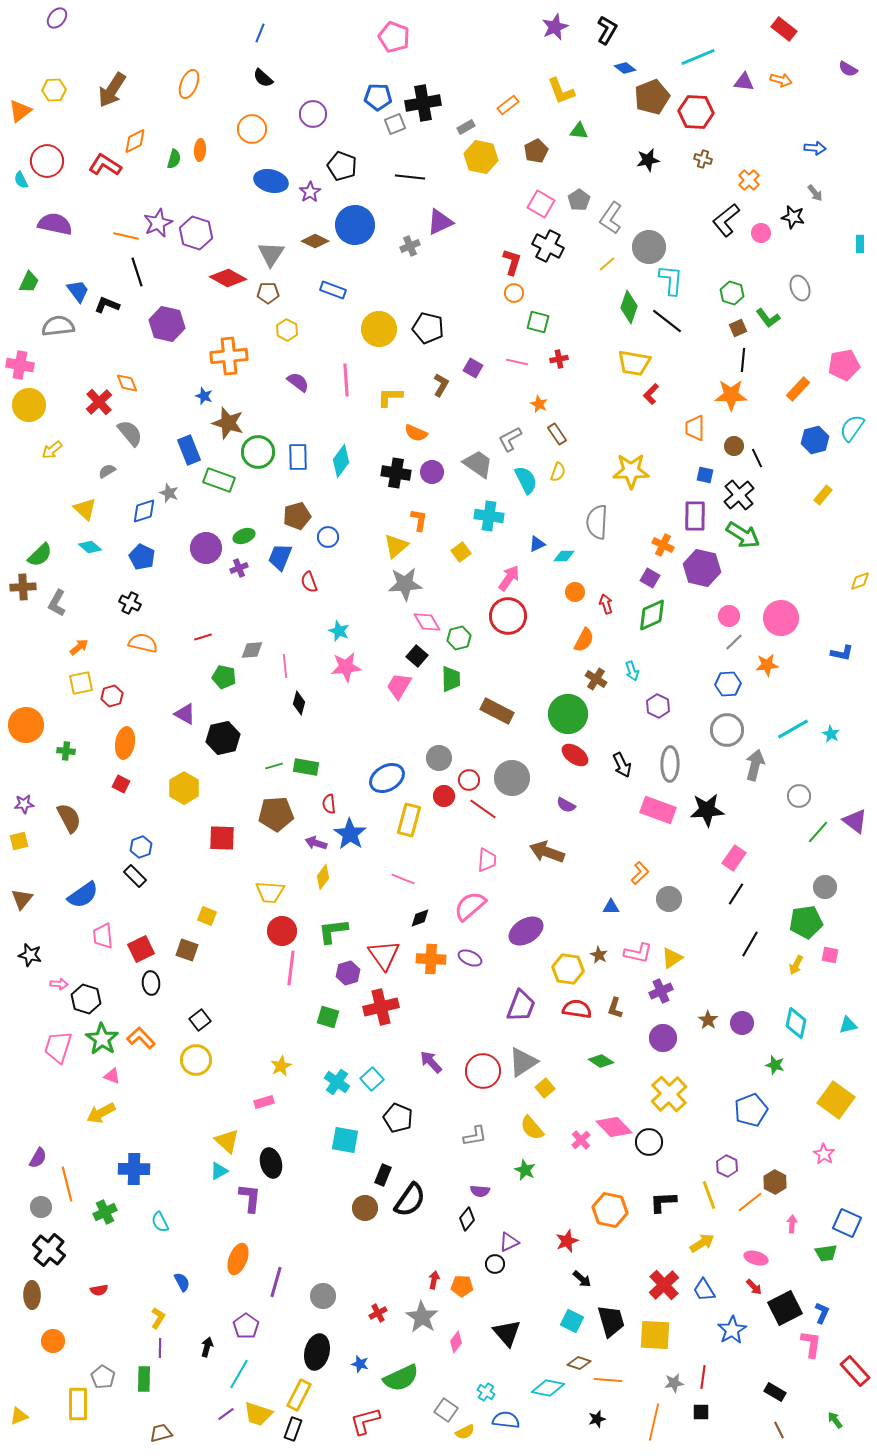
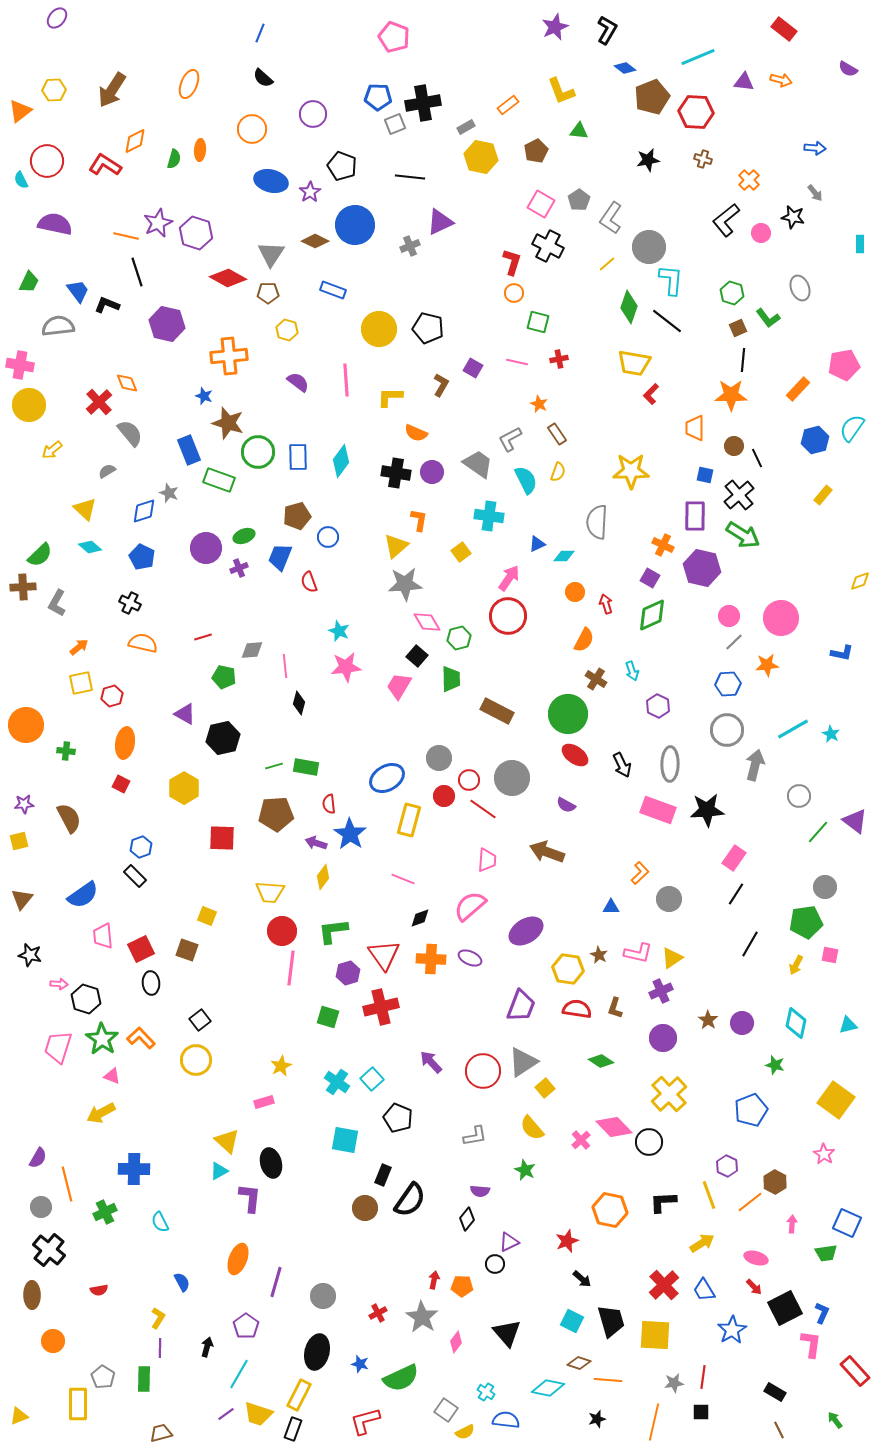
yellow hexagon at (287, 330): rotated 10 degrees counterclockwise
